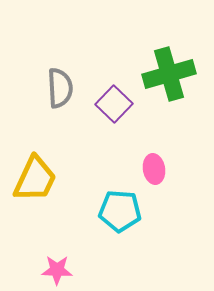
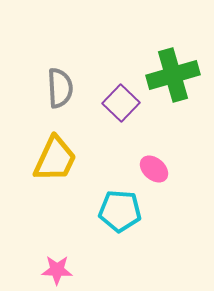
green cross: moved 4 px right, 1 px down
purple square: moved 7 px right, 1 px up
pink ellipse: rotated 40 degrees counterclockwise
yellow trapezoid: moved 20 px right, 20 px up
